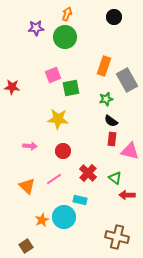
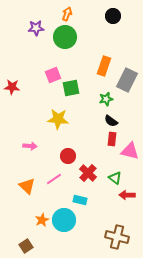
black circle: moved 1 px left, 1 px up
gray rectangle: rotated 55 degrees clockwise
red circle: moved 5 px right, 5 px down
cyan circle: moved 3 px down
